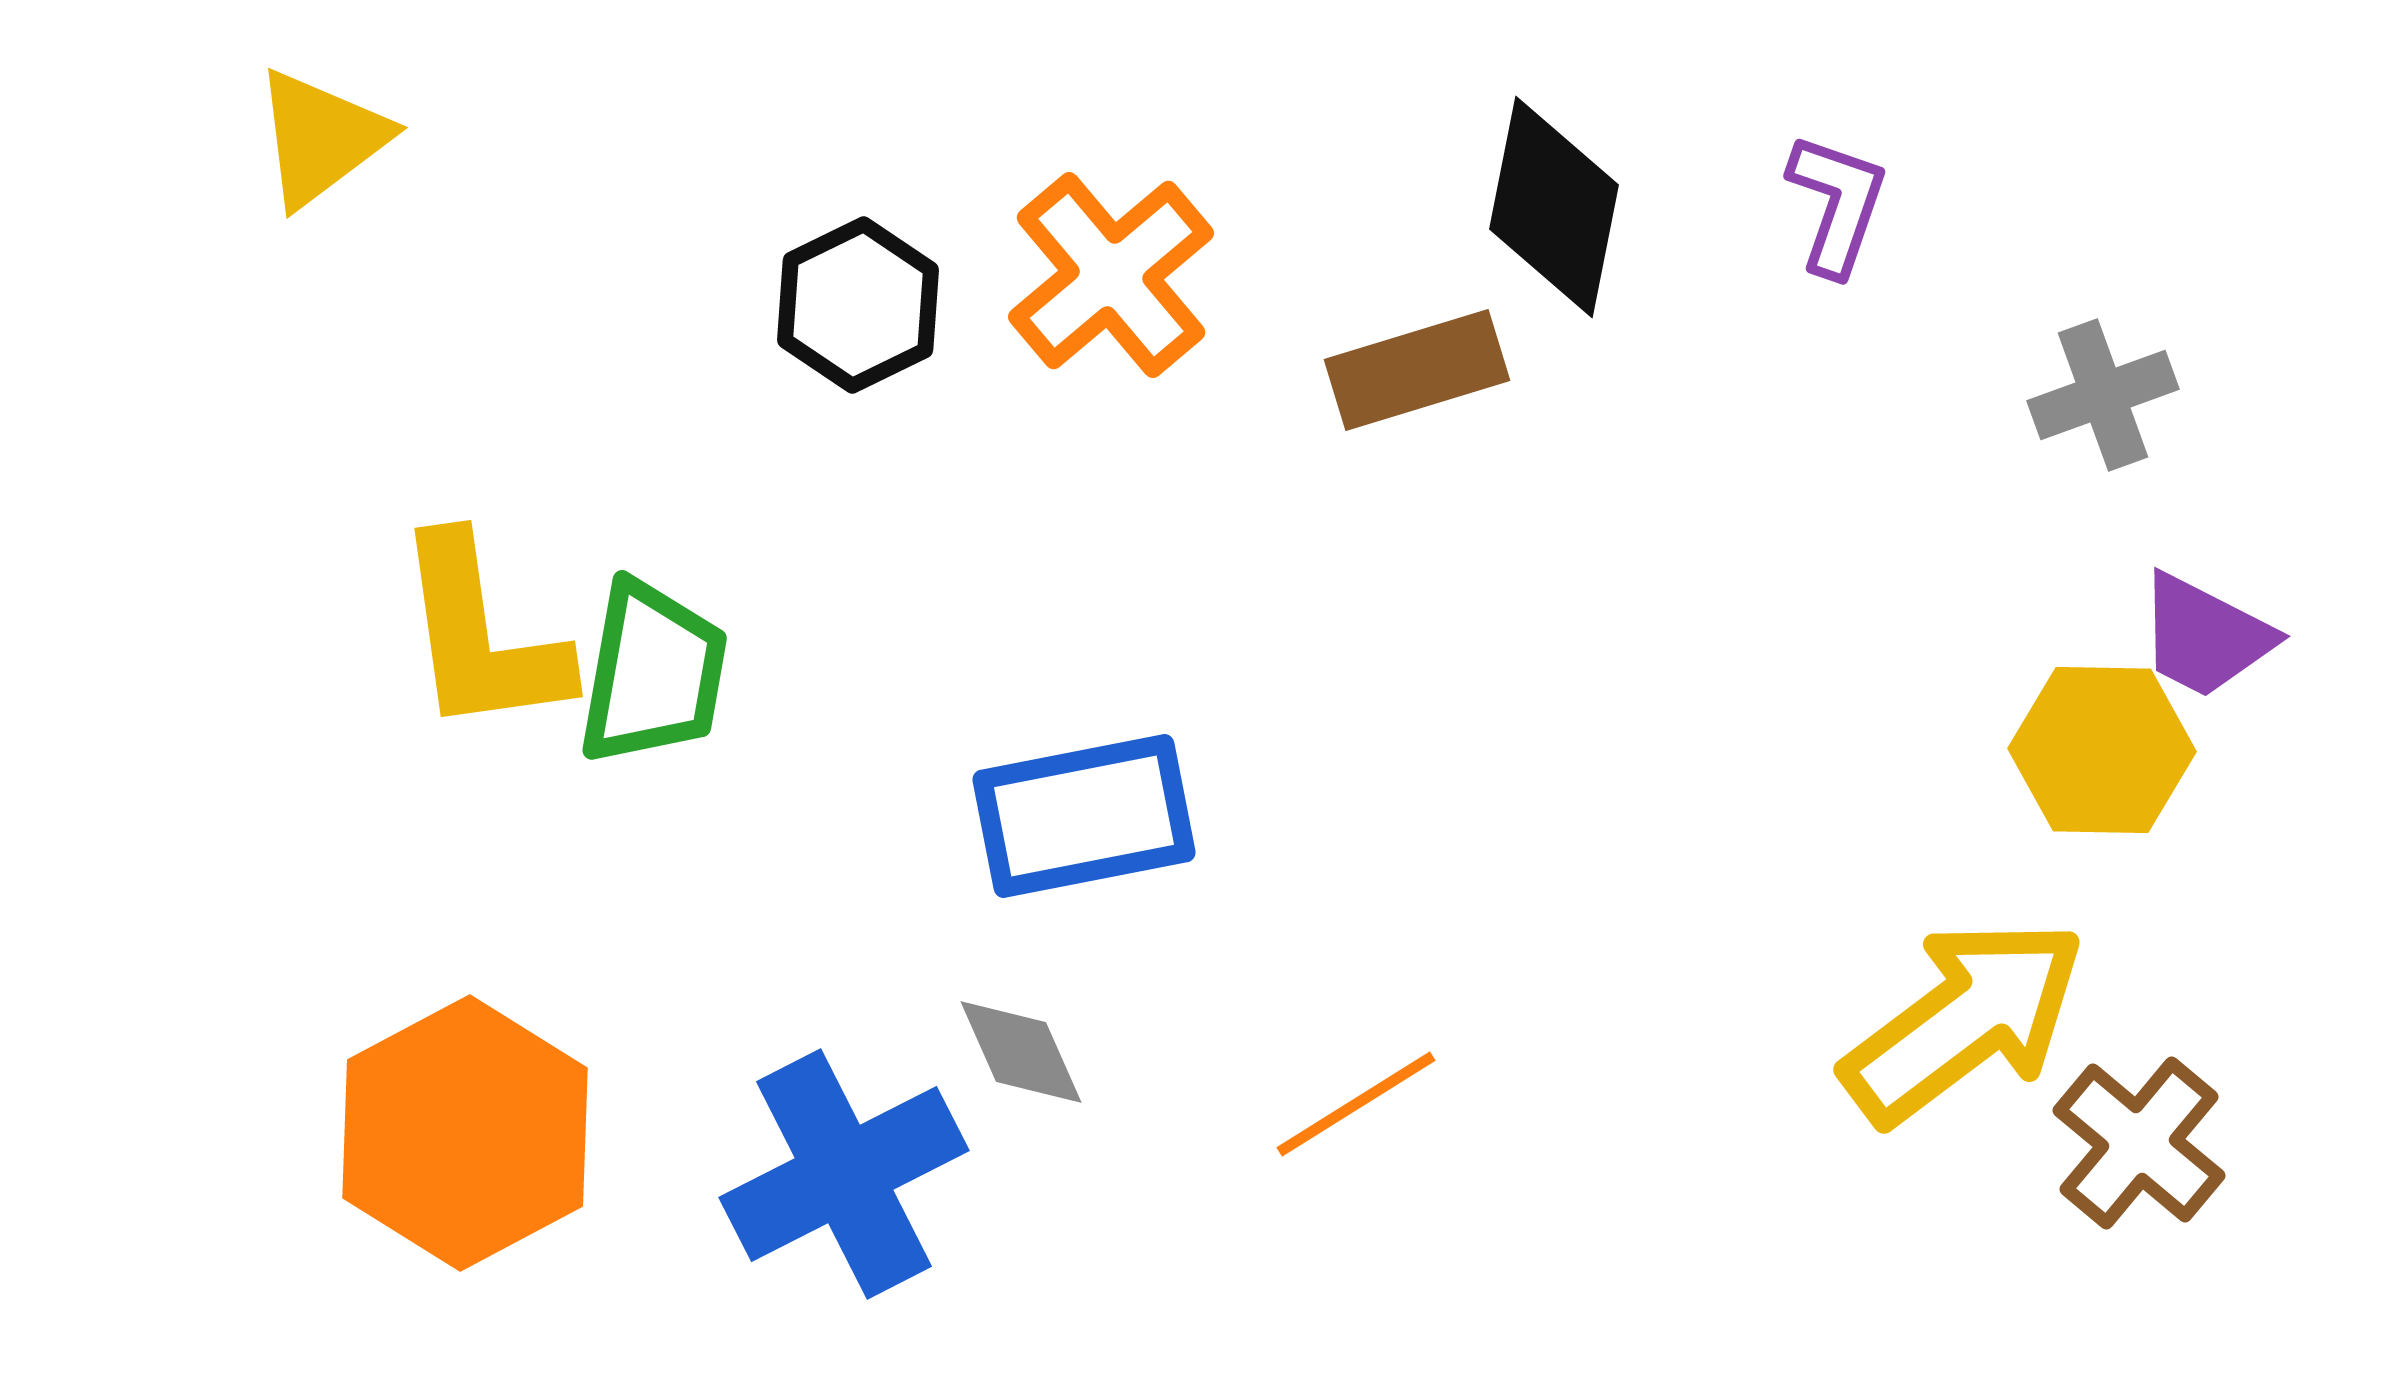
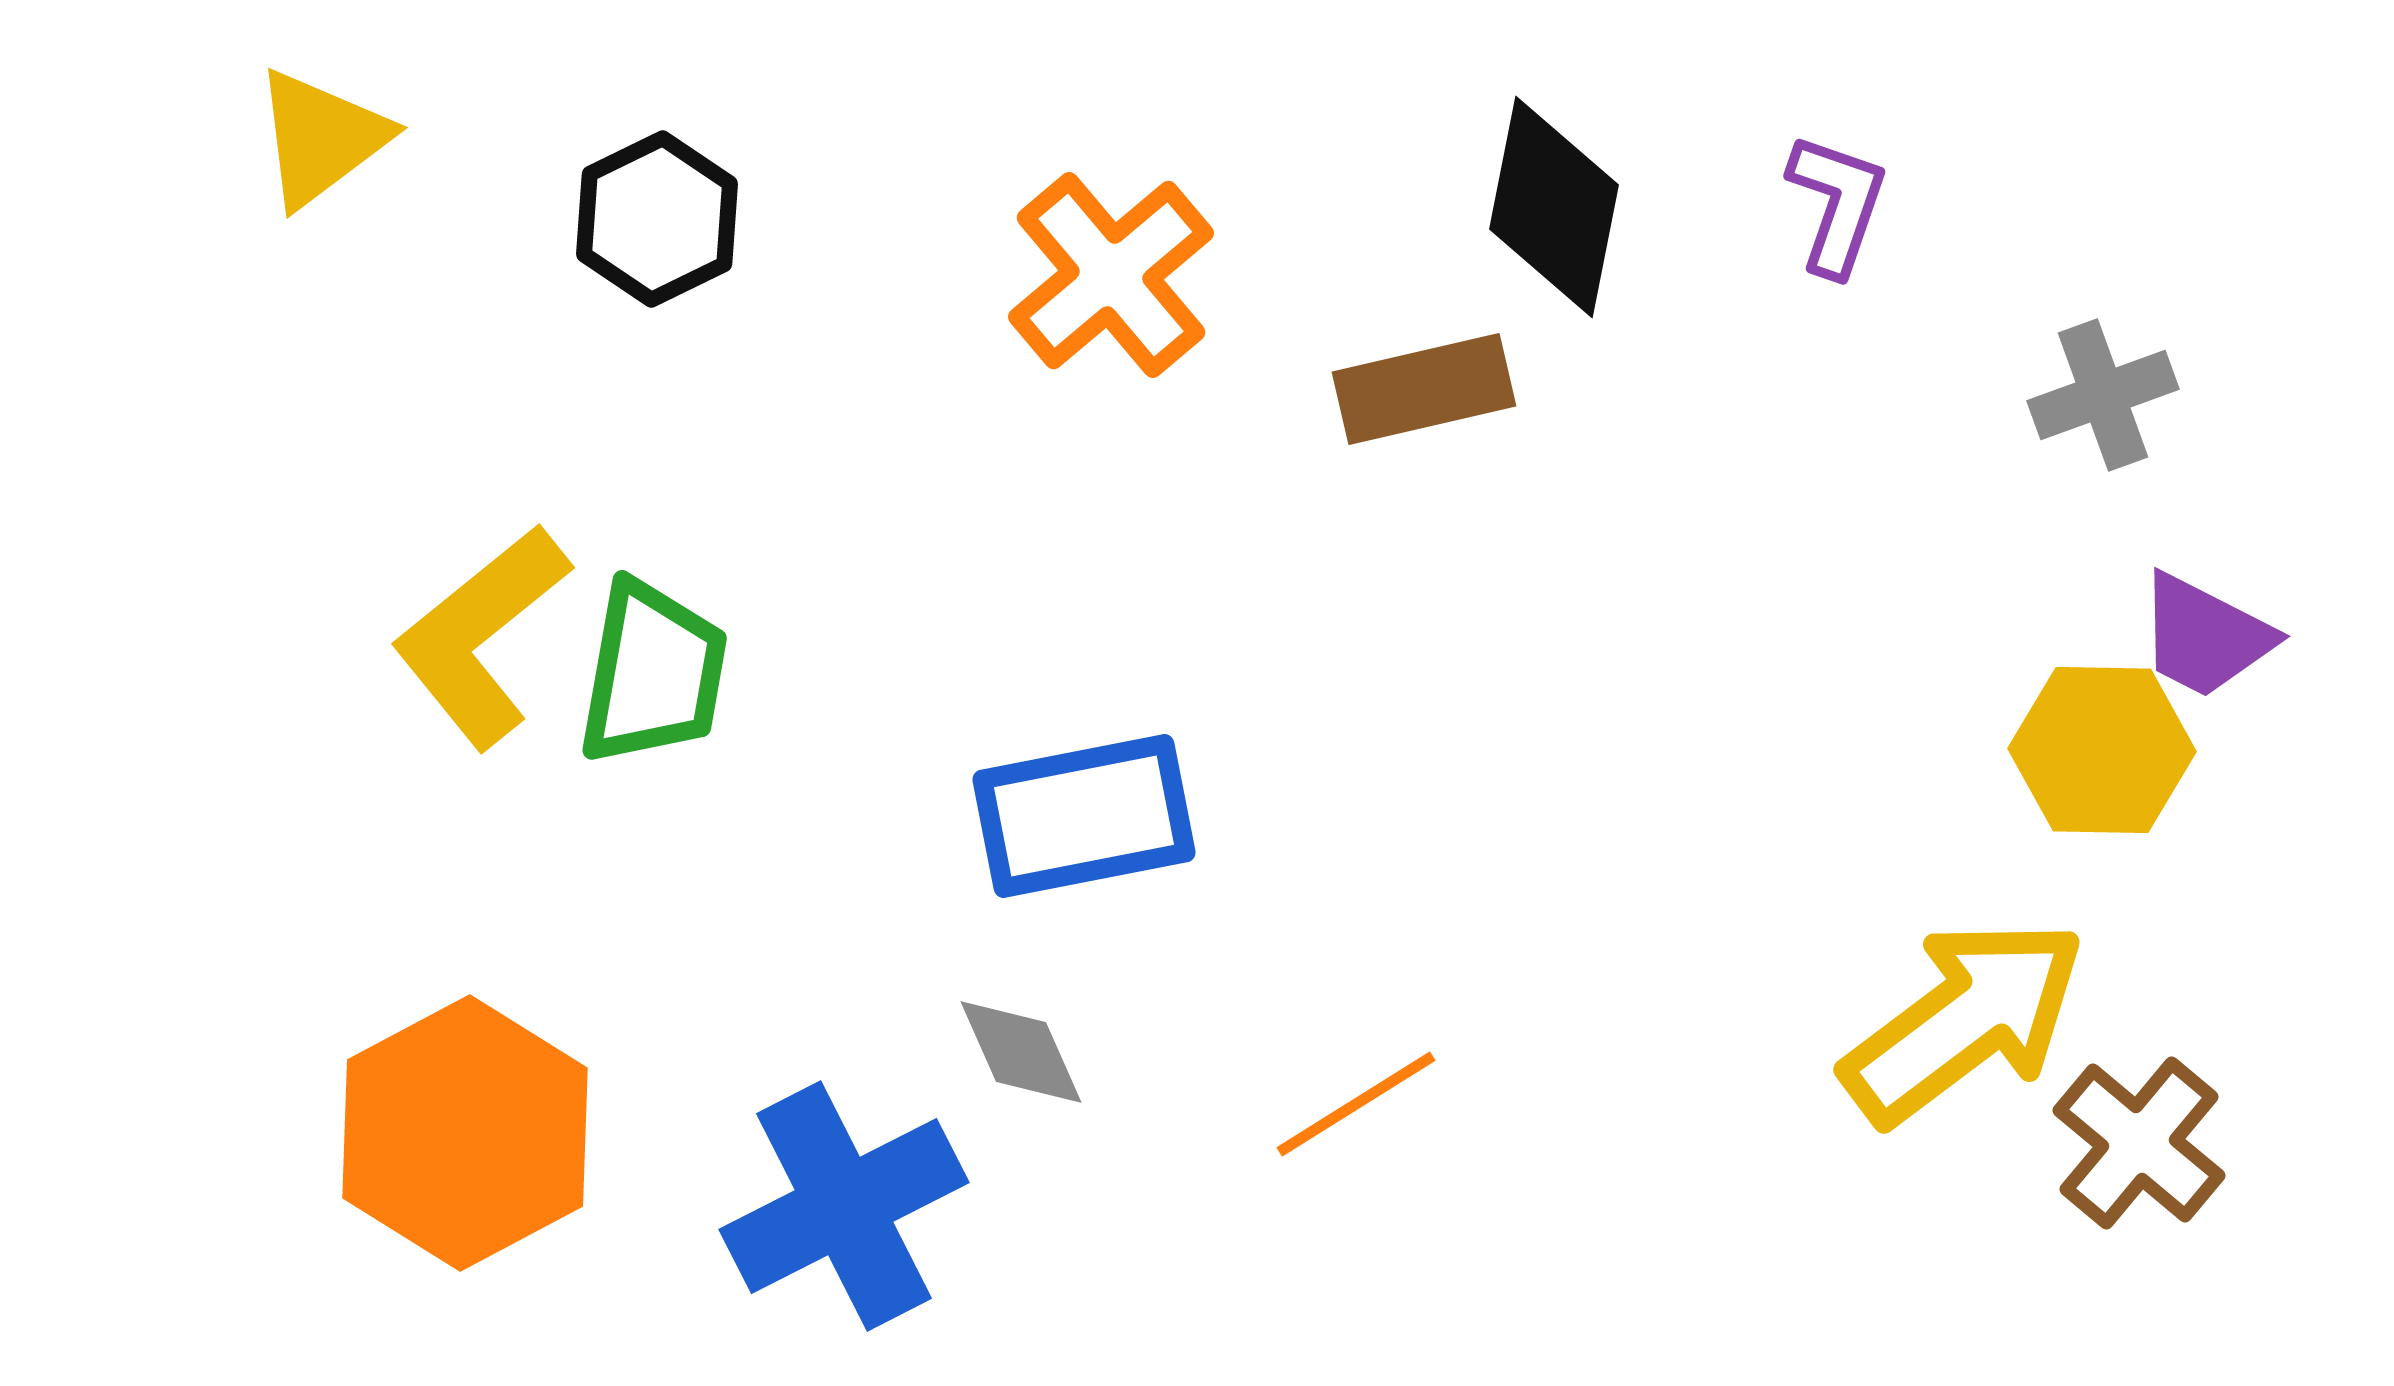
black hexagon: moved 201 px left, 86 px up
brown rectangle: moved 7 px right, 19 px down; rotated 4 degrees clockwise
yellow L-shape: rotated 59 degrees clockwise
blue cross: moved 32 px down
